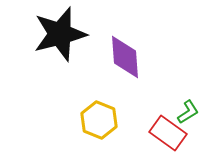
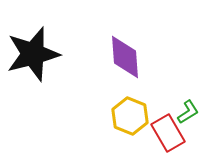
black star: moved 27 px left, 20 px down
yellow hexagon: moved 31 px right, 4 px up
red rectangle: rotated 24 degrees clockwise
